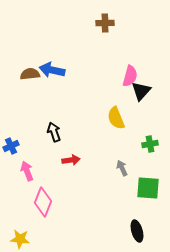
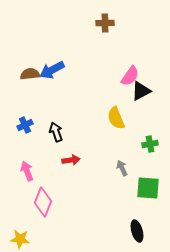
blue arrow: rotated 40 degrees counterclockwise
pink semicircle: rotated 20 degrees clockwise
black triangle: rotated 20 degrees clockwise
black arrow: moved 2 px right
blue cross: moved 14 px right, 21 px up
